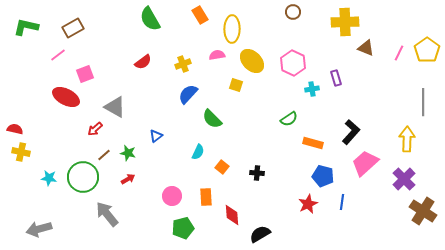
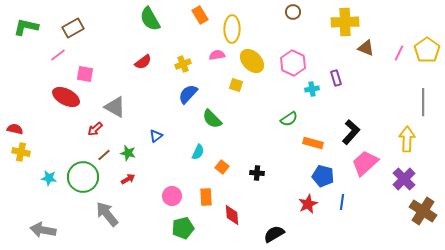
pink square at (85, 74): rotated 30 degrees clockwise
gray arrow at (39, 229): moved 4 px right, 1 px down; rotated 25 degrees clockwise
black semicircle at (260, 234): moved 14 px right
